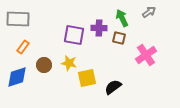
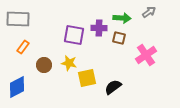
green arrow: rotated 120 degrees clockwise
blue diamond: moved 10 px down; rotated 10 degrees counterclockwise
